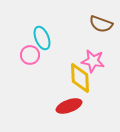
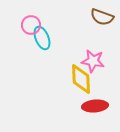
brown semicircle: moved 1 px right, 7 px up
pink circle: moved 1 px right, 30 px up
yellow diamond: moved 1 px right, 1 px down
red ellipse: moved 26 px right; rotated 15 degrees clockwise
